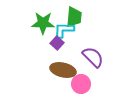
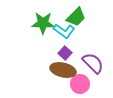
green trapezoid: moved 2 px right; rotated 40 degrees clockwise
cyan L-shape: moved 1 px down; rotated 145 degrees counterclockwise
purple square: moved 8 px right, 10 px down
purple semicircle: moved 6 px down
pink circle: moved 1 px left
